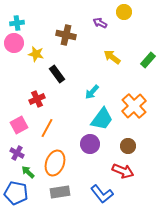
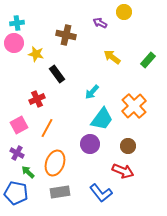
blue L-shape: moved 1 px left, 1 px up
